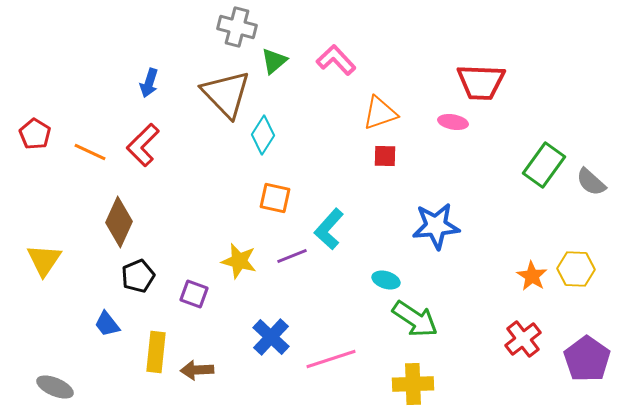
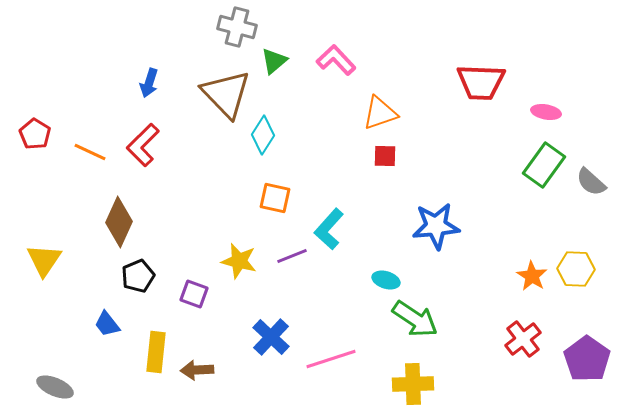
pink ellipse: moved 93 px right, 10 px up
